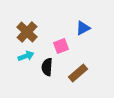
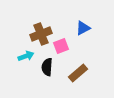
brown cross: moved 14 px right, 2 px down; rotated 25 degrees clockwise
